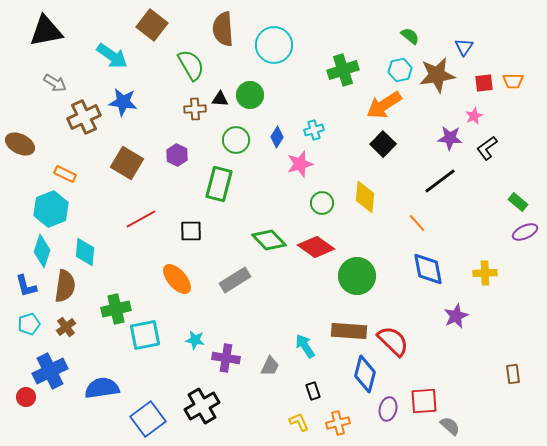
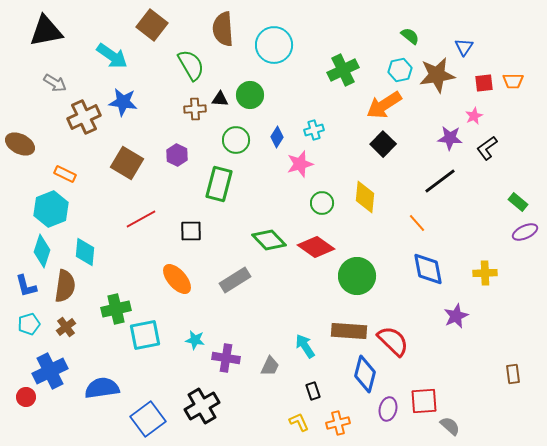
green cross at (343, 70): rotated 8 degrees counterclockwise
